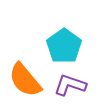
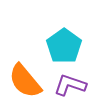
orange semicircle: moved 1 px down
